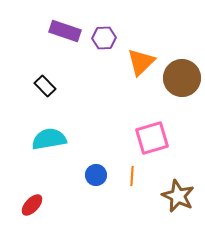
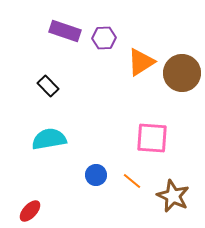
orange triangle: rotated 12 degrees clockwise
brown circle: moved 5 px up
black rectangle: moved 3 px right
pink square: rotated 20 degrees clockwise
orange line: moved 5 px down; rotated 54 degrees counterclockwise
brown star: moved 5 px left
red ellipse: moved 2 px left, 6 px down
